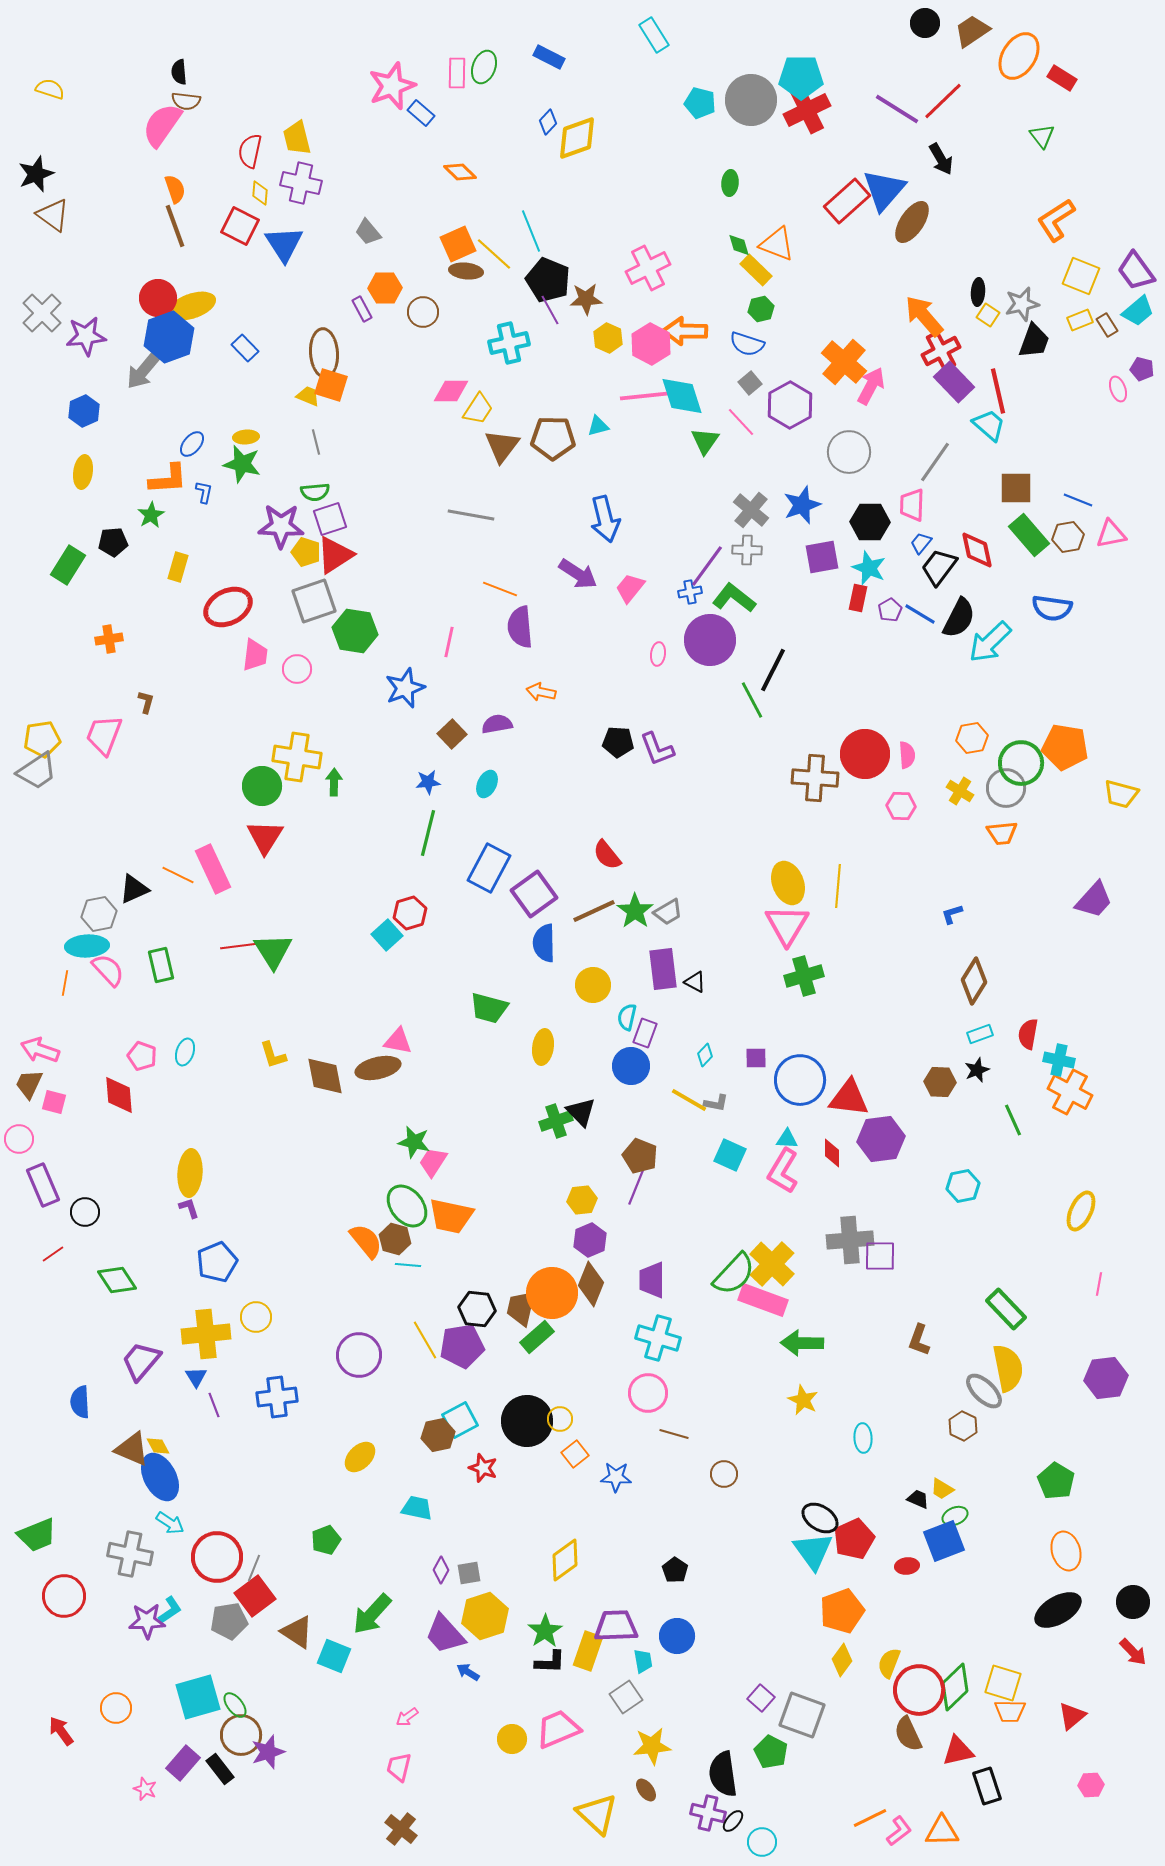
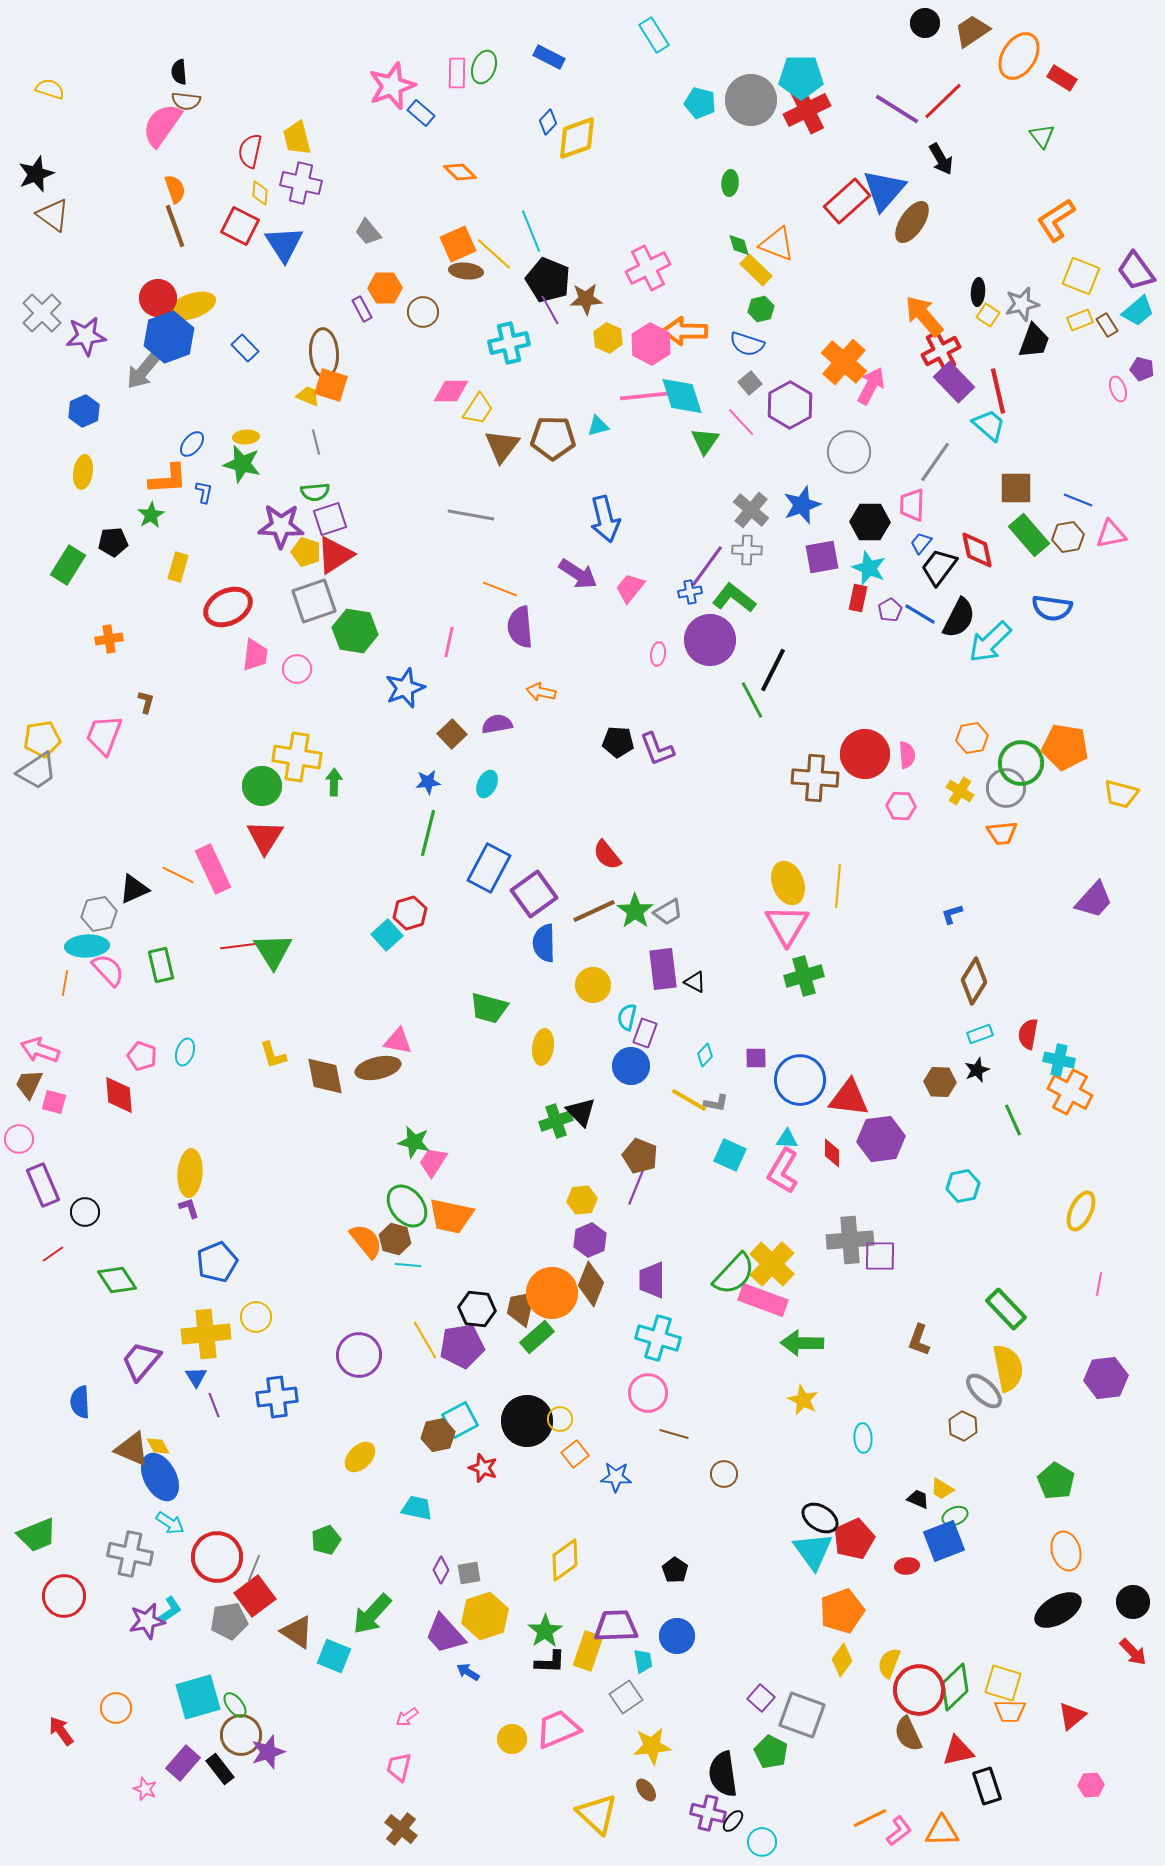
purple star at (147, 1621): rotated 9 degrees counterclockwise
